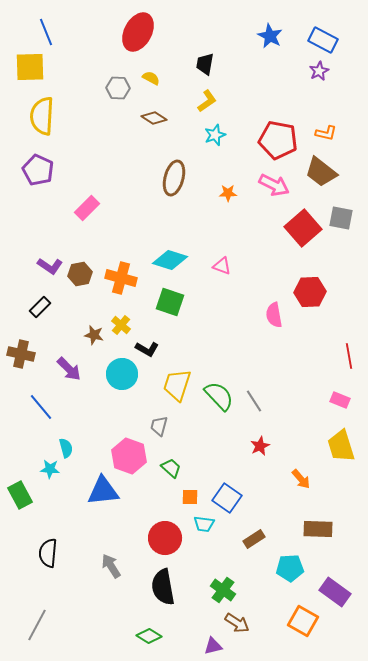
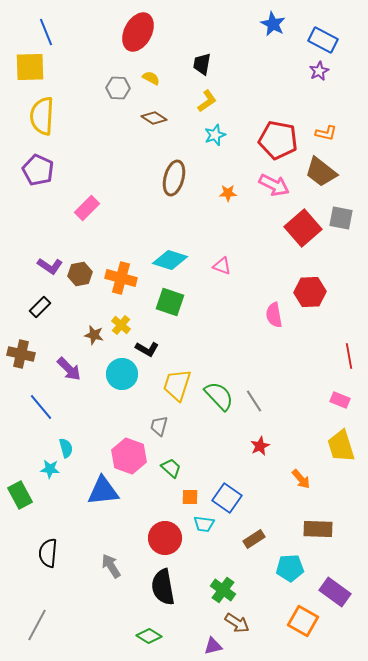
blue star at (270, 36): moved 3 px right, 12 px up
black trapezoid at (205, 64): moved 3 px left
